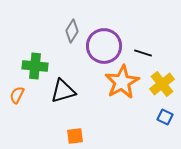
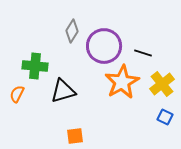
orange semicircle: moved 1 px up
